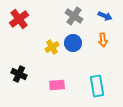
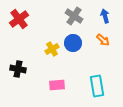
blue arrow: rotated 128 degrees counterclockwise
orange arrow: rotated 40 degrees counterclockwise
yellow cross: moved 2 px down
black cross: moved 1 px left, 5 px up; rotated 14 degrees counterclockwise
